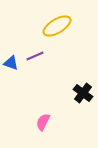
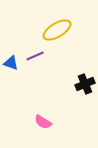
yellow ellipse: moved 4 px down
black cross: moved 2 px right, 9 px up; rotated 30 degrees clockwise
pink semicircle: rotated 84 degrees counterclockwise
